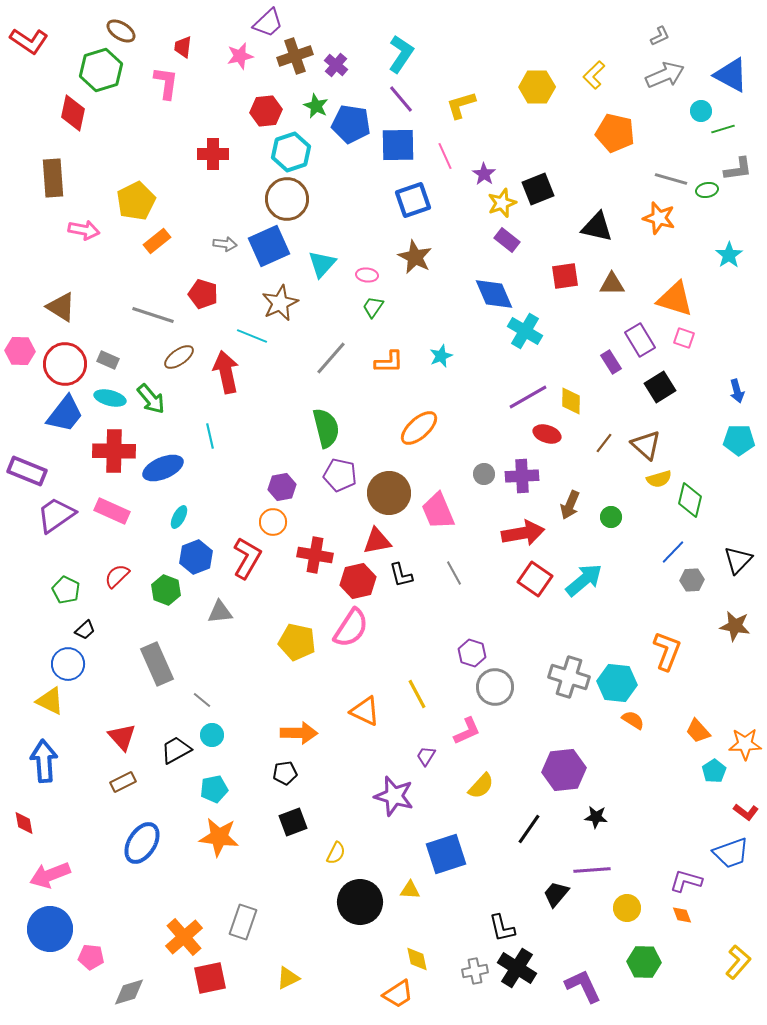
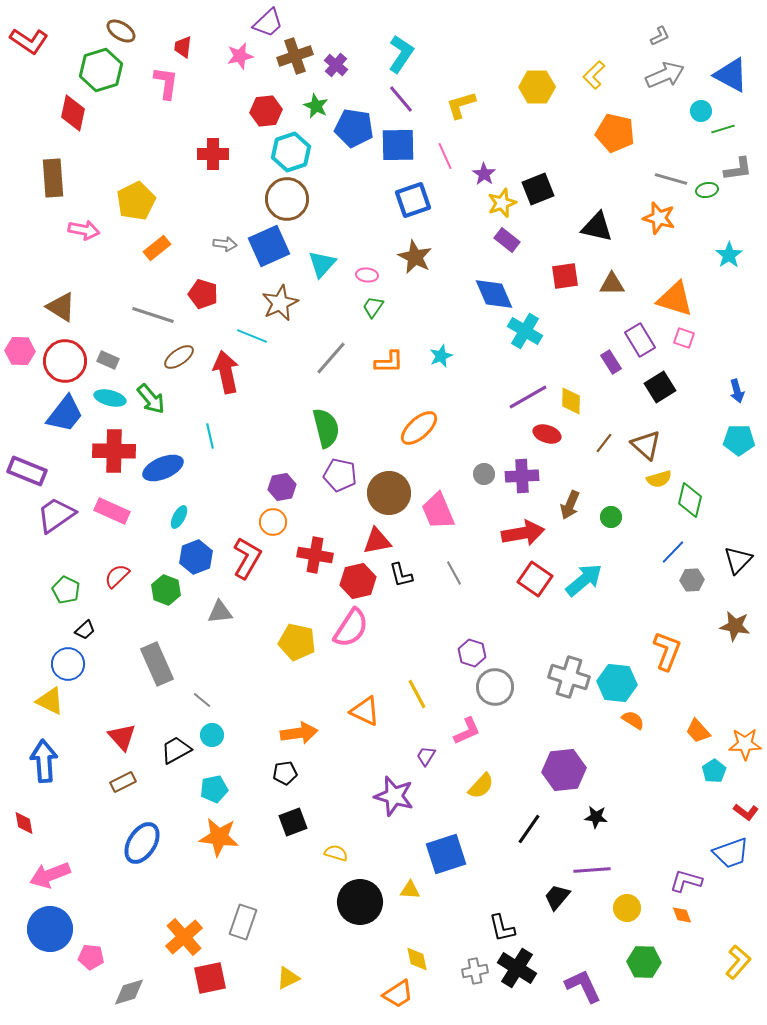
blue pentagon at (351, 124): moved 3 px right, 4 px down
orange rectangle at (157, 241): moved 7 px down
red circle at (65, 364): moved 3 px up
orange arrow at (299, 733): rotated 9 degrees counterclockwise
yellow semicircle at (336, 853): rotated 100 degrees counterclockwise
black trapezoid at (556, 894): moved 1 px right, 3 px down
